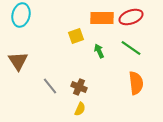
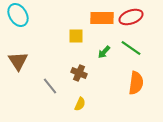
cyan ellipse: moved 3 px left; rotated 45 degrees counterclockwise
yellow square: rotated 21 degrees clockwise
green arrow: moved 5 px right, 1 px down; rotated 112 degrees counterclockwise
orange semicircle: rotated 15 degrees clockwise
brown cross: moved 14 px up
yellow semicircle: moved 5 px up
